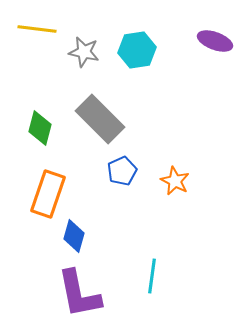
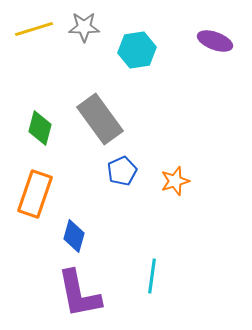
yellow line: moved 3 px left; rotated 24 degrees counterclockwise
gray star: moved 25 px up; rotated 12 degrees counterclockwise
gray rectangle: rotated 9 degrees clockwise
orange star: rotated 28 degrees clockwise
orange rectangle: moved 13 px left
